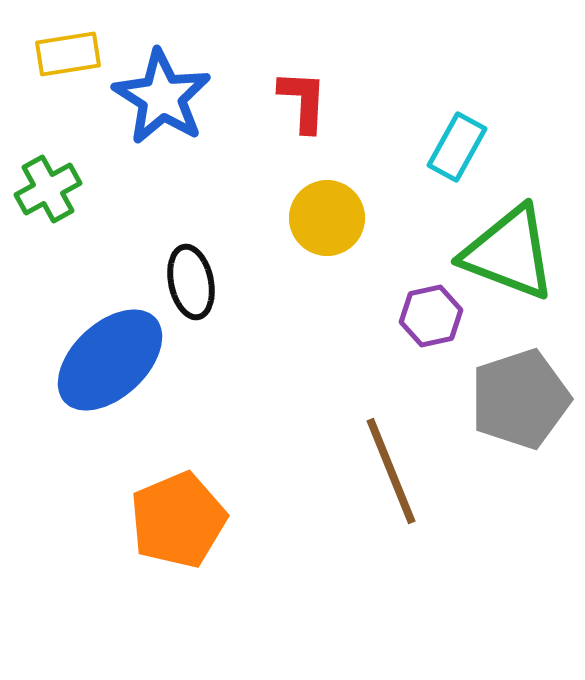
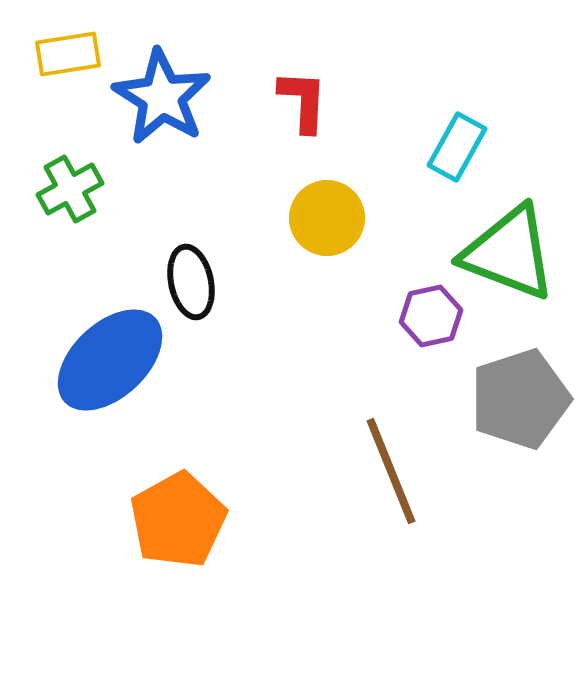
green cross: moved 22 px right
orange pentagon: rotated 6 degrees counterclockwise
